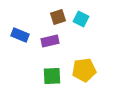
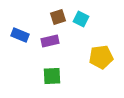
yellow pentagon: moved 17 px right, 13 px up
